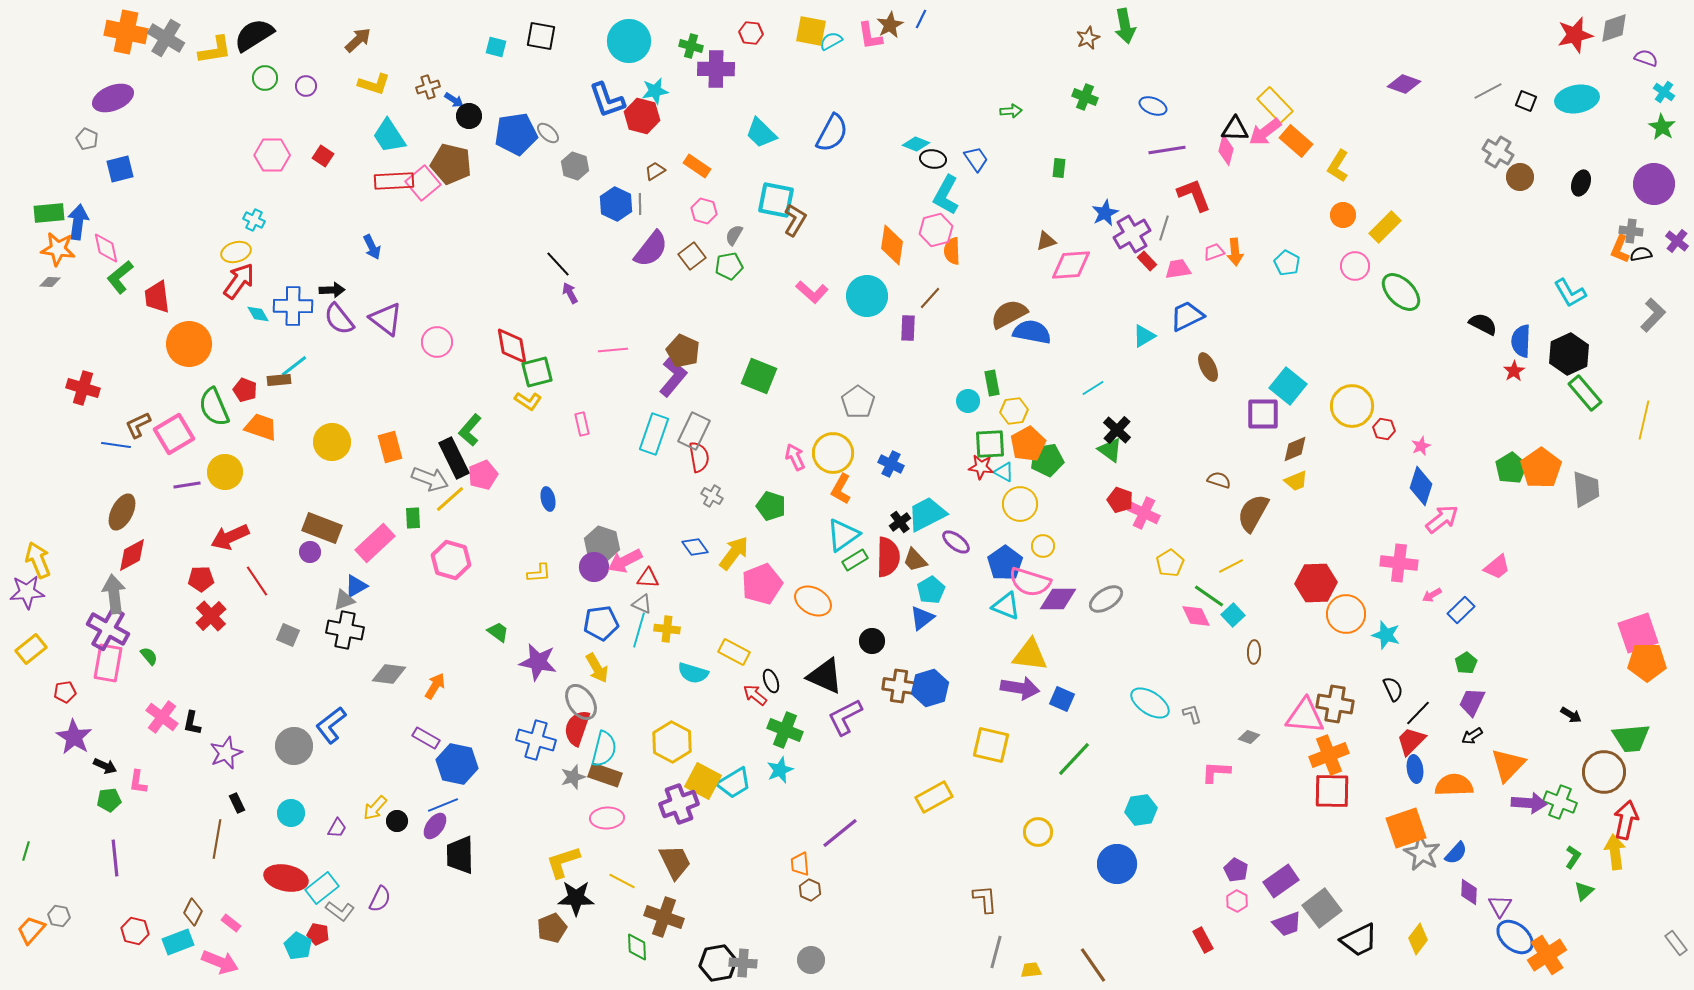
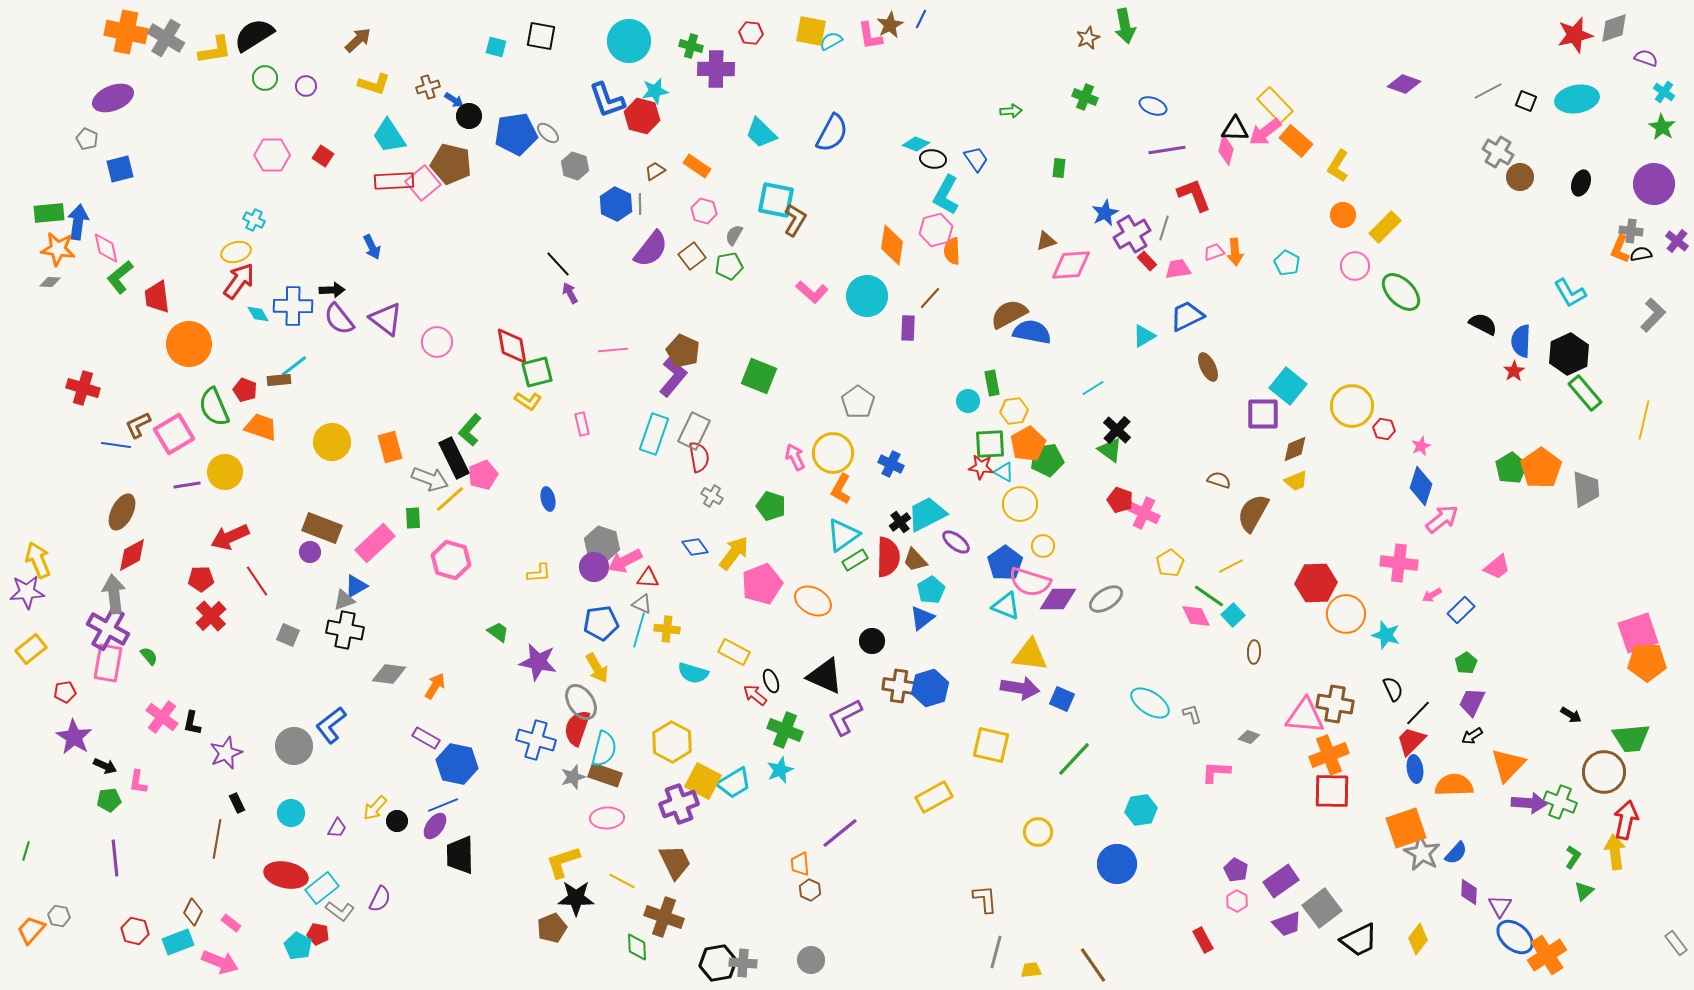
red ellipse at (286, 878): moved 3 px up
